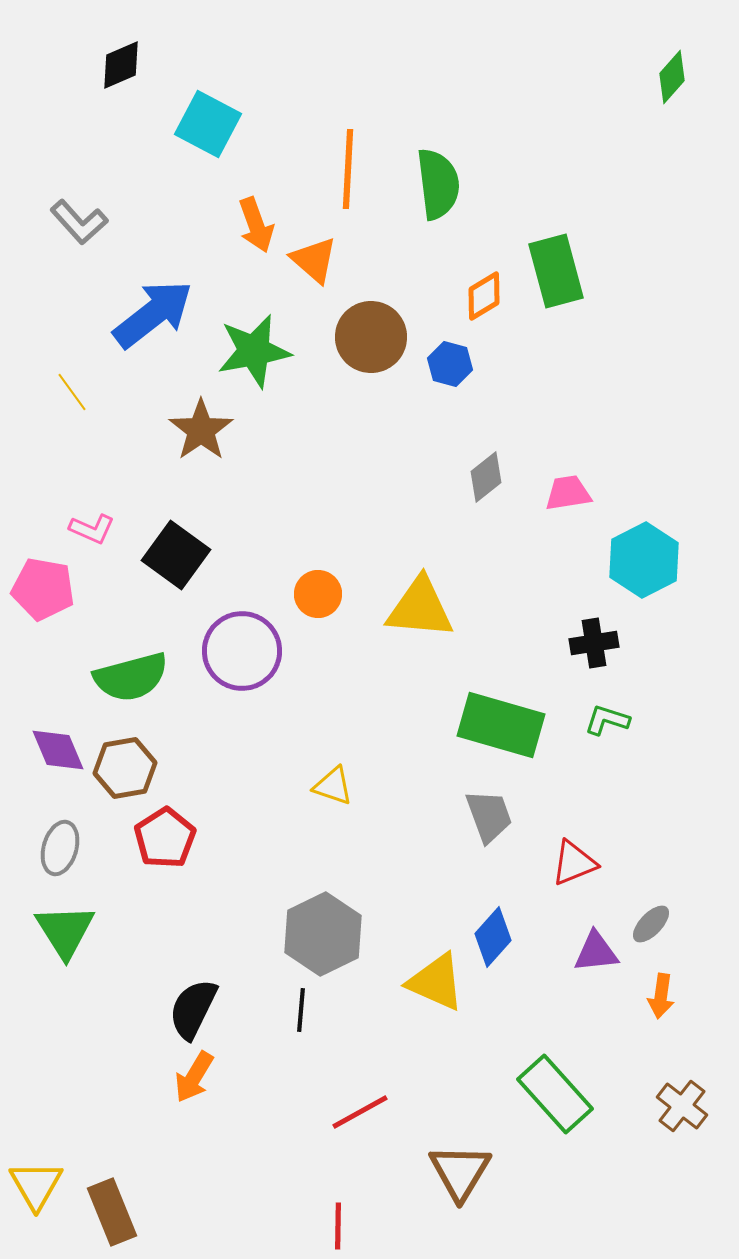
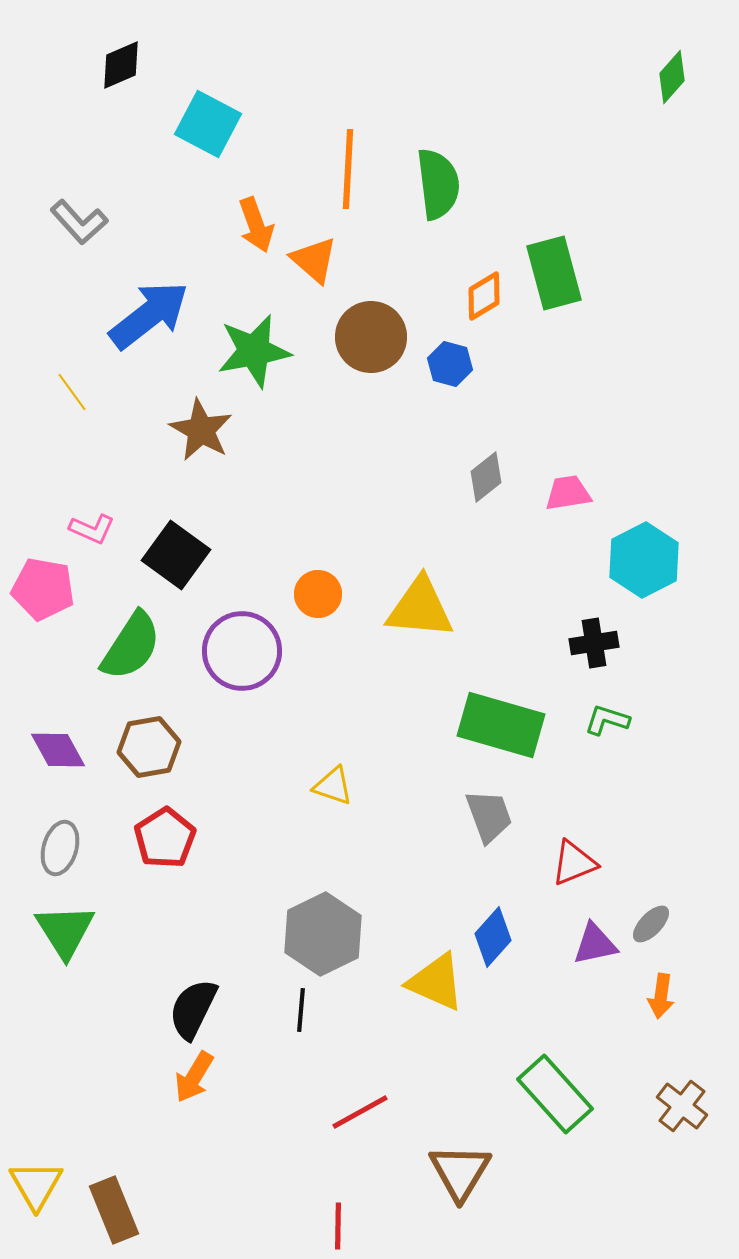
green rectangle at (556, 271): moved 2 px left, 2 px down
blue arrow at (153, 314): moved 4 px left, 1 px down
brown star at (201, 430): rotated 8 degrees counterclockwise
green semicircle at (131, 677): moved 31 px up; rotated 42 degrees counterclockwise
purple diamond at (58, 750): rotated 6 degrees counterclockwise
brown hexagon at (125, 768): moved 24 px right, 21 px up
purple triangle at (596, 952): moved 1 px left, 8 px up; rotated 6 degrees counterclockwise
brown rectangle at (112, 1212): moved 2 px right, 2 px up
